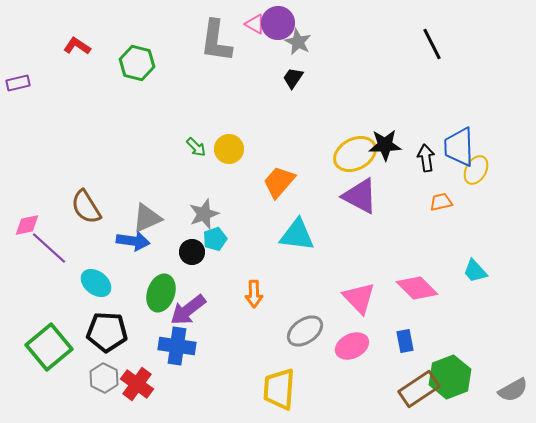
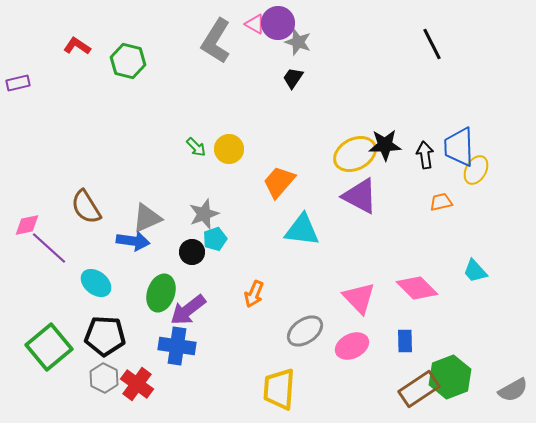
gray L-shape at (216, 41): rotated 24 degrees clockwise
gray star at (298, 42): rotated 8 degrees counterclockwise
green hexagon at (137, 63): moved 9 px left, 2 px up
black arrow at (426, 158): moved 1 px left, 3 px up
cyan triangle at (297, 235): moved 5 px right, 5 px up
orange arrow at (254, 294): rotated 24 degrees clockwise
black pentagon at (107, 332): moved 2 px left, 4 px down
blue rectangle at (405, 341): rotated 10 degrees clockwise
